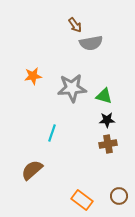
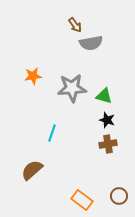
black star: rotated 21 degrees clockwise
